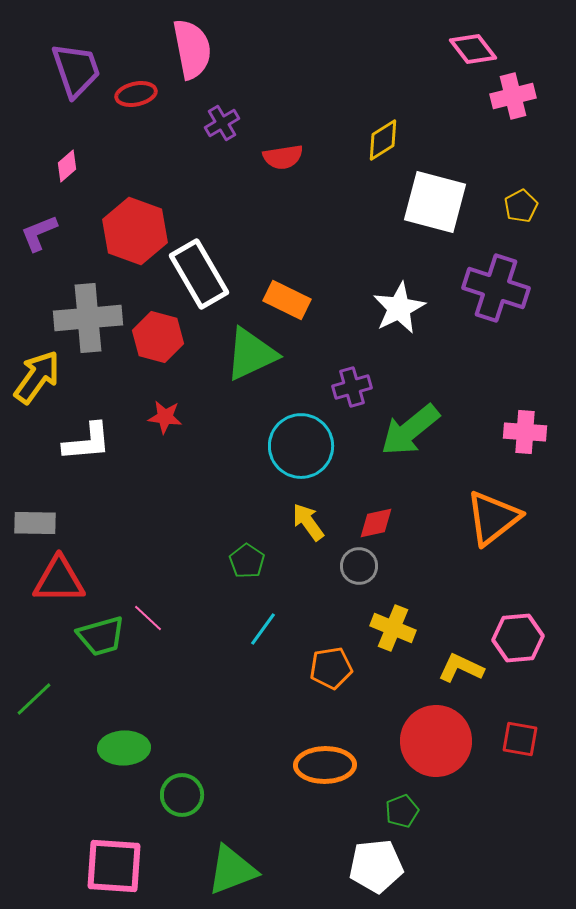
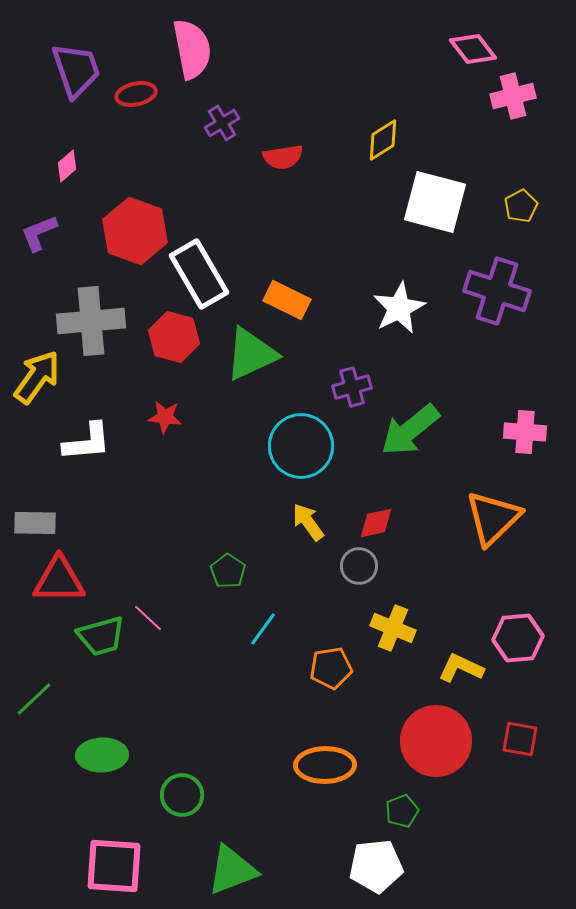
purple cross at (496, 288): moved 1 px right, 3 px down
gray cross at (88, 318): moved 3 px right, 3 px down
red hexagon at (158, 337): moved 16 px right
orange triangle at (493, 518): rotated 6 degrees counterclockwise
green pentagon at (247, 561): moved 19 px left, 10 px down
green ellipse at (124, 748): moved 22 px left, 7 px down
